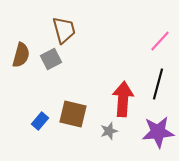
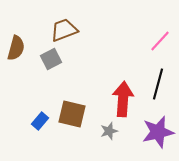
brown trapezoid: rotated 96 degrees counterclockwise
brown semicircle: moved 5 px left, 7 px up
brown square: moved 1 px left
purple star: rotated 8 degrees counterclockwise
